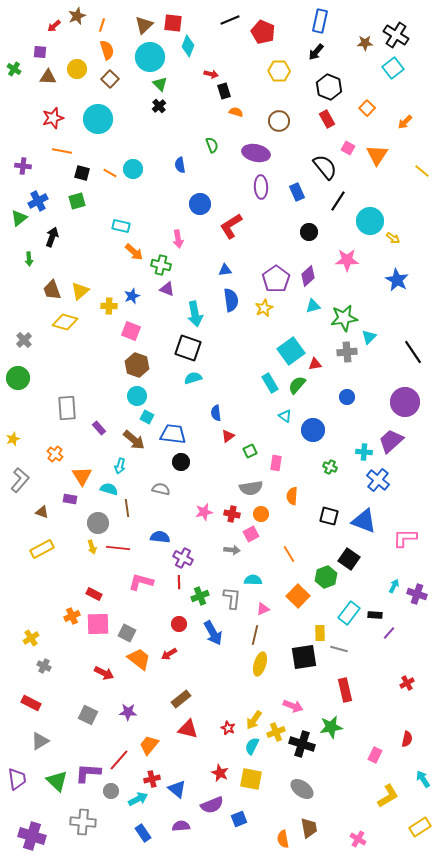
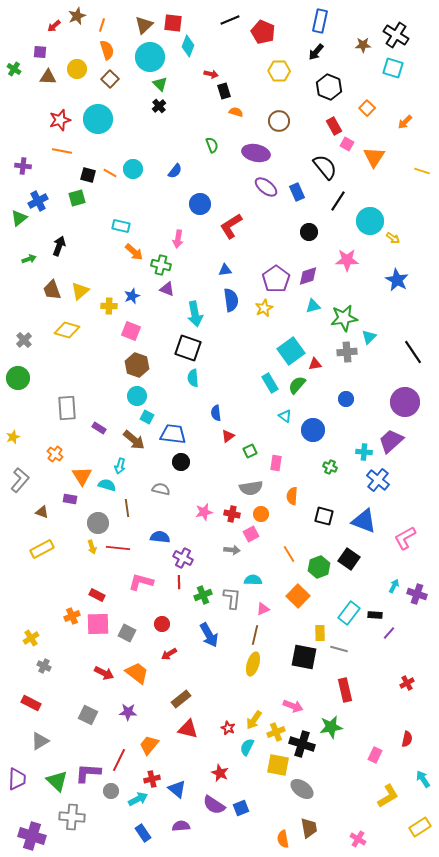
brown star at (365, 43): moved 2 px left, 2 px down
cyan square at (393, 68): rotated 35 degrees counterclockwise
red star at (53, 118): moved 7 px right, 2 px down
red rectangle at (327, 119): moved 7 px right, 7 px down
pink square at (348, 148): moved 1 px left, 4 px up
orange triangle at (377, 155): moved 3 px left, 2 px down
blue semicircle at (180, 165): moved 5 px left, 6 px down; rotated 133 degrees counterclockwise
yellow line at (422, 171): rotated 21 degrees counterclockwise
black square at (82, 173): moved 6 px right, 2 px down
purple ellipse at (261, 187): moved 5 px right; rotated 50 degrees counterclockwise
green square at (77, 201): moved 3 px up
black arrow at (52, 237): moved 7 px right, 9 px down
pink arrow at (178, 239): rotated 18 degrees clockwise
green arrow at (29, 259): rotated 104 degrees counterclockwise
purple diamond at (308, 276): rotated 25 degrees clockwise
yellow diamond at (65, 322): moved 2 px right, 8 px down
cyan semicircle at (193, 378): rotated 78 degrees counterclockwise
blue circle at (347, 397): moved 1 px left, 2 px down
purple rectangle at (99, 428): rotated 16 degrees counterclockwise
yellow star at (13, 439): moved 2 px up
cyan semicircle at (109, 489): moved 2 px left, 4 px up
black square at (329, 516): moved 5 px left
pink L-shape at (405, 538): rotated 30 degrees counterclockwise
green hexagon at (326, 577): moved 7 px left, 10 px up
red rectangle at (94, 594): moved 3 px right, 1 px down
green cross at (200, 596): moved 3 px right, 1 px up
red circle at (179, 624): moved 17 px left
blue arrow at (213, 633): moved 4 px left, 2 px down
black square at (304, 657): rotated 20 degrees clockwise
orange trapezoid at (139, 659): moved 2 px left, 14 px down
yellow ellipse at (260, 664): moved 7 px left
cyan semicircle at (252, 746): moved 5 px left, 1 px down
red line at (119, 760): rotated 15 degrees counterclockwise
purple trapezoid at (17, 779): rotated 10 degrees clockwise
yellow square at (251, 779): moved 27 px right, 14 px up
purple semicircle at (212, 805): moved 2 px right; rotated 55 degrees clockwise
blue square at (239, 819): moved 2 px right, 11 px up
gray cross at (83, 822): moved 11 px left, 5 px up
